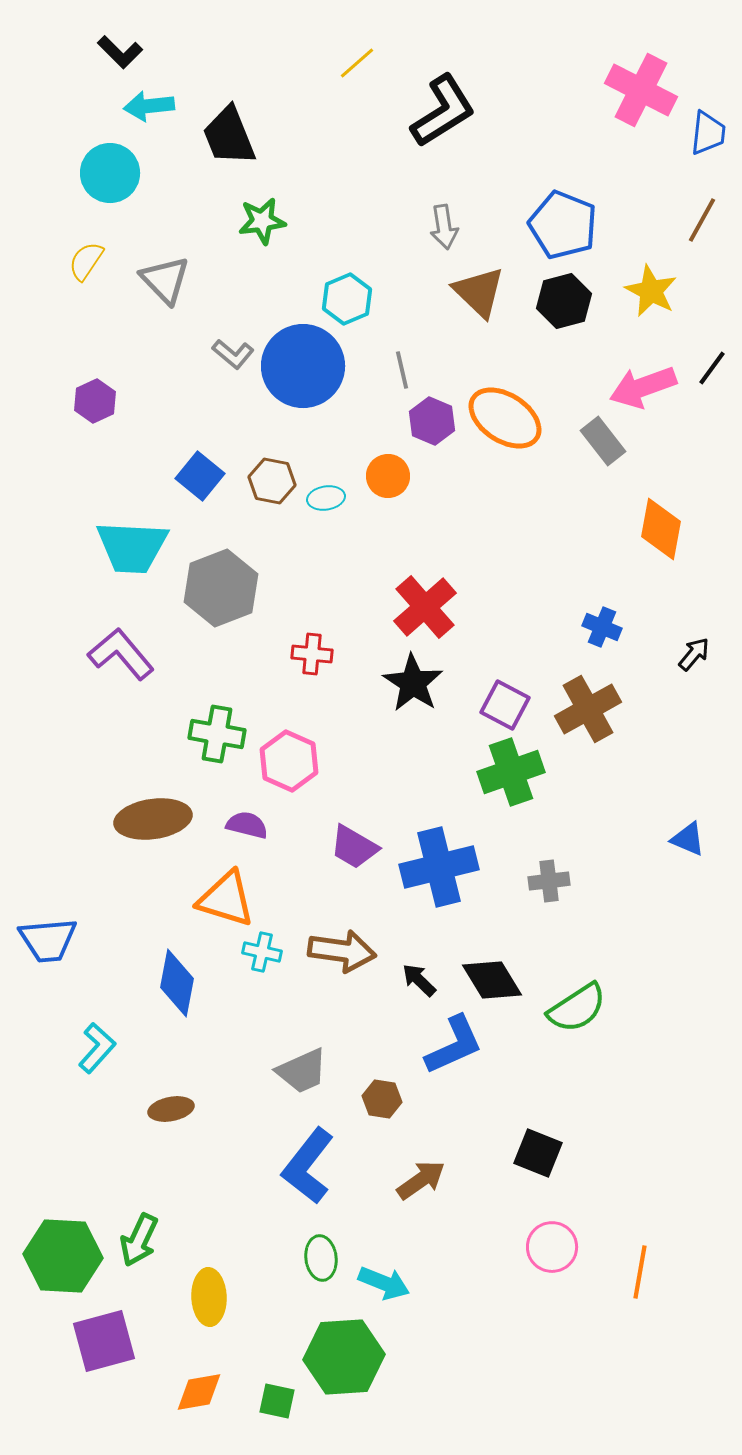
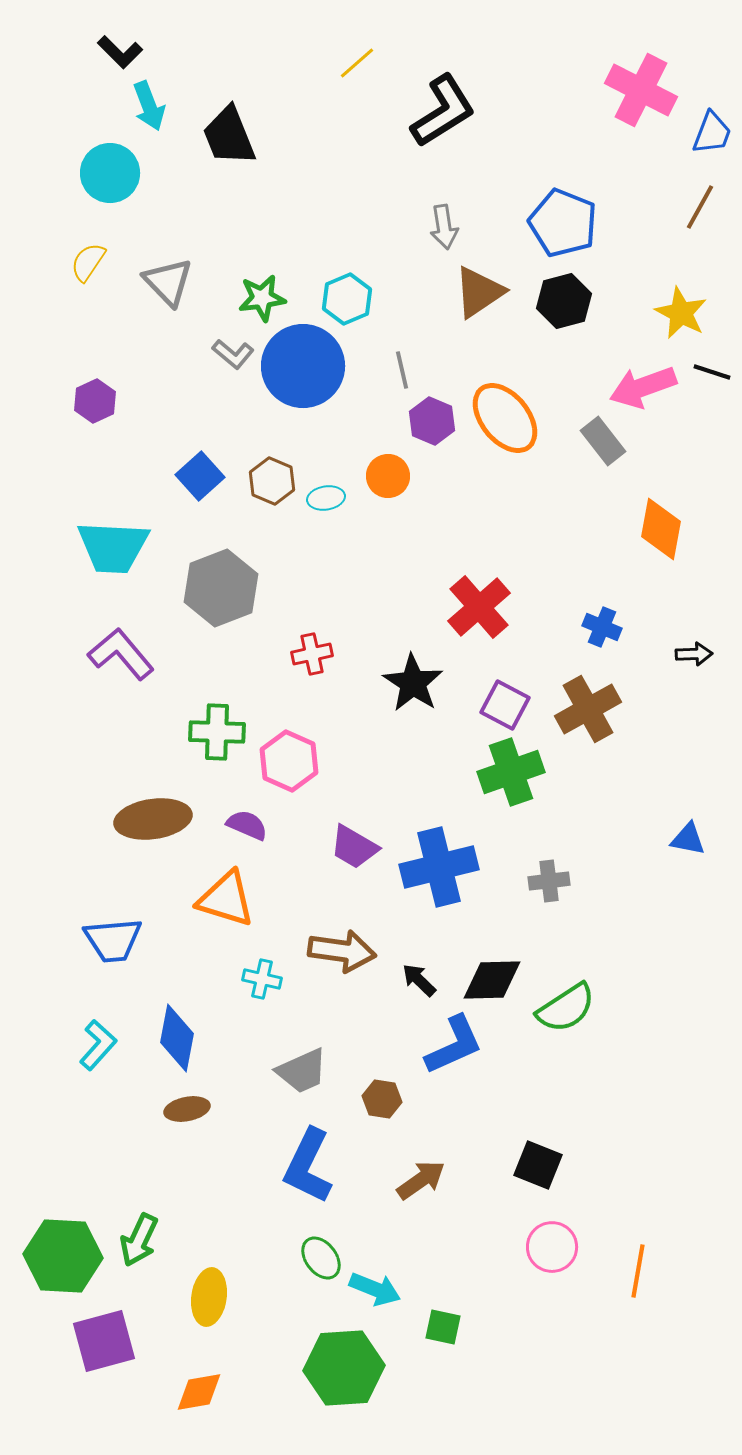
cyan arrow at (149, 106): rotated 105 degrees counterclockwise
blue trapezoid at (708, 133): moved 4 px right; rotated 15 degrees clockwise
brown line at (702, 220): moved 2 px left, 13 px up
green star at (262, 221): moved 77 px down
blue pentagon at (563, 225): moved 2 px up
yellow semicircle at (86, 261): moved 2 px right, 1 px down
gray triangle at (165, 280): moved 3 px right, 2 px down
yellow star at (651, 291): moved 30 px right, 22 px down
brown triangle at (479, 292): rotated 42 degrees clockwise
black line at (712, 368): moved 4 px down; rotated 72 degrees clockwise
orange ellipse at (505, 418): rotated 18 degrees clockwise
blue square at (200, 476): rotated 9 degrees clockwise
brown hexagon at (272, 481): rotated 12 degrees clockwise
cyan trapezoid at (132, 547): moved 19 px left
red cross at (425, 607): moved 54 px right
red cross at (312, 654): rotated 18 degrees counterclockwise
black arrow at (694, 654): rotated 48 degrees clockwise
green cross at (217, 734): moved 2 px up; rotated 8 degrees counterclockwise
purple semicircle at (247, 825): rotated 9 degrees clockwise
blue triangle at (688, 839): rotated 12 degrees counterclockwise
blue trapezoid at (48, 940): moved 65 px right
cyan cross at (262, 952): moved 27 px down
black diamond at (492, 980): rotated 60 degrees counterclockwise
blue diamond at (177, 983): moved 55 px down
green semicircle at (577, 1008): moved 11 px left
cyan L-shape at (97, 1048): moved 1 px right, 3 px up
brown ellipse at (171, 1109): moved 16 px right
black square at (538, 1153): moved 12 px down
blue L-shape at (308, 1166): rotated 12 degrees counterclockwise
green ellipse at (321, 1258): rotated 30 degrees counterclockwise
orange line at (640, 1272): moved 2 px left, 1 px up
cyan arrow at (384, 1283): moved 9 px left, 6 px down
yellow ellipse at (209, 1297): rotated 10 degrees clockwise
green hexagon at (344, 1357): moved 11 px down
green square at (277, 1401): moved 166 px right, 74 px up
